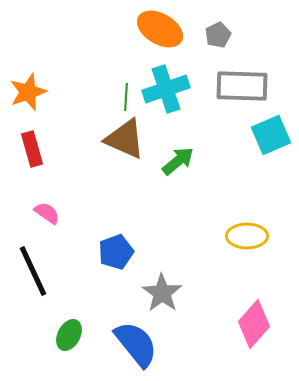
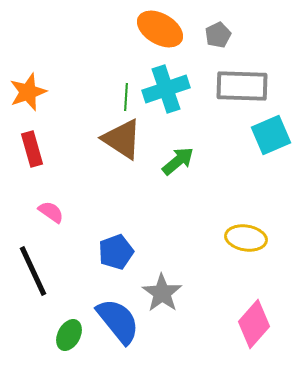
brown triangle: moved 3 px left; rotated 9 degrees clockwise
pink semicircle: moved 4 px right, 1 px up
yellow ellipse: moved 1 px left, 2 px down; rotated 9 degrees clockwise
blue semicircle: moved 18 px left, 23 px up
